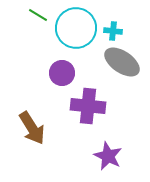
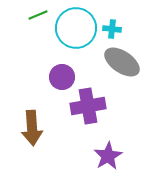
green line: rotated 54 degrees counterclockwise
cyan cross: moved 1 px left, 2 px up
purple circle: moved 4 px down
purple cross: rotated 16 degrees counterclockwise
brown arrow: rotated 28 degrees clockwise
purple star: rotated 16 degrees clockwise
